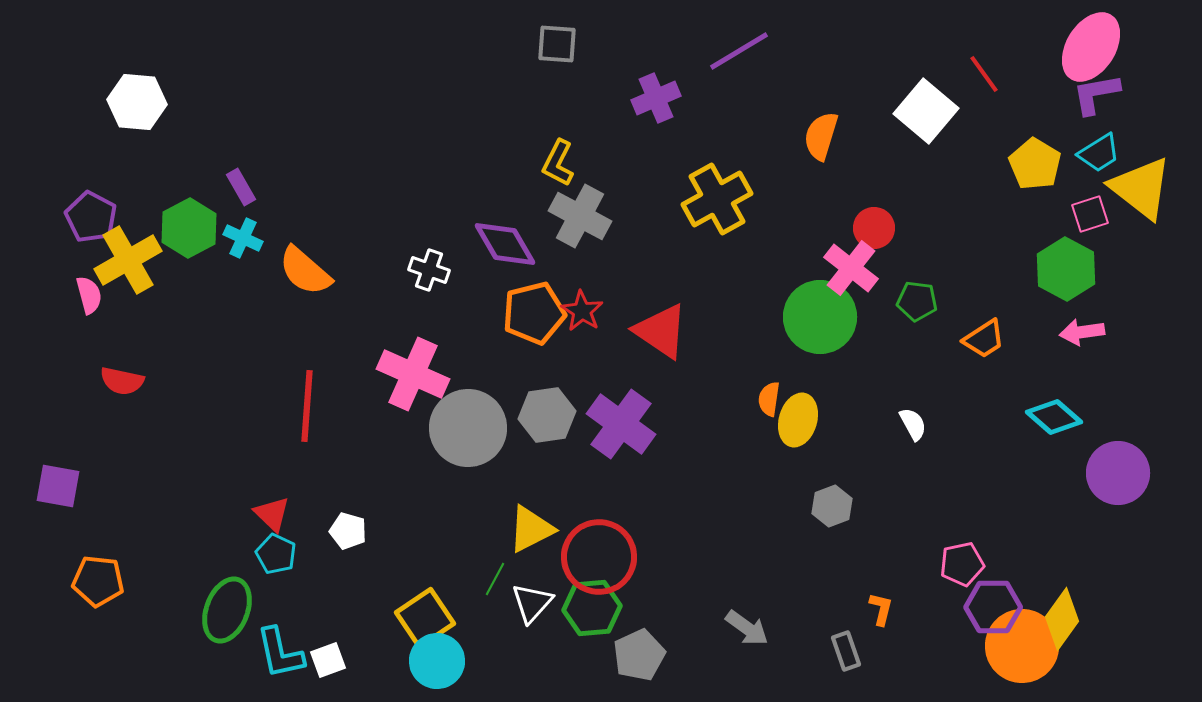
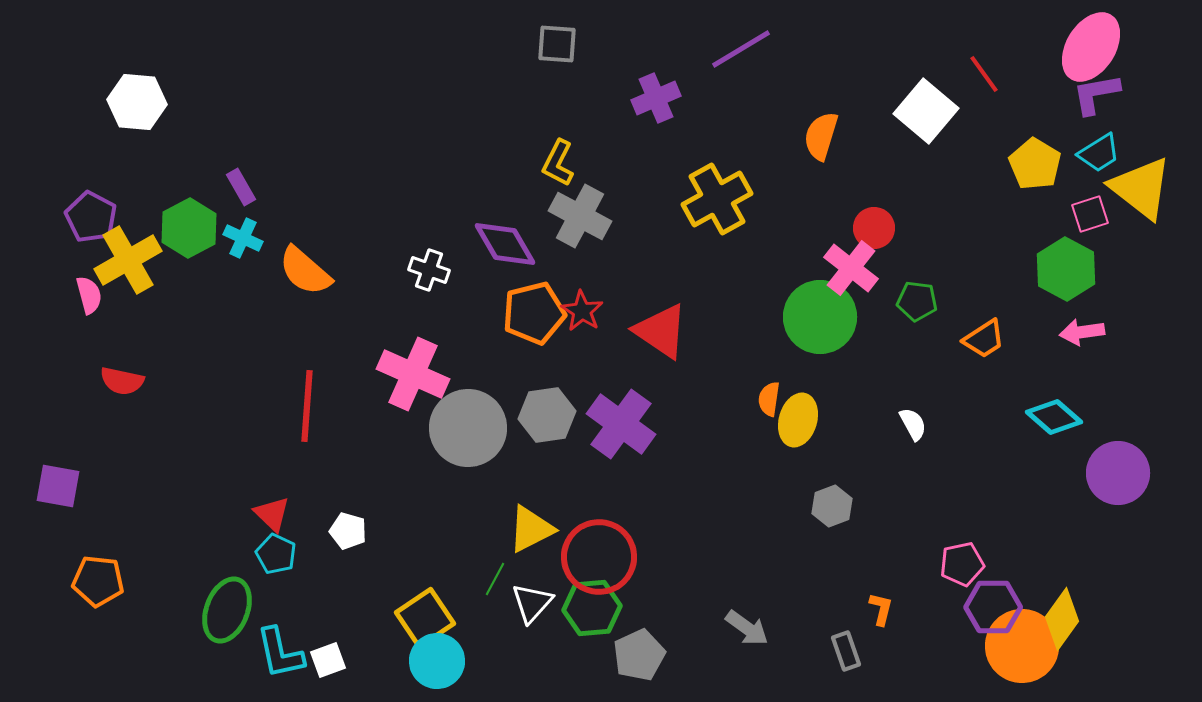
purple line at (739, 51): moved 2 px right, 2 px up
